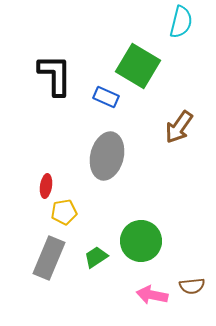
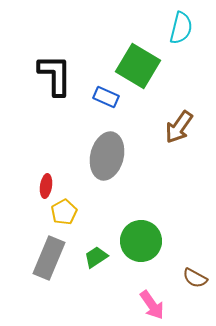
cyan semicircle: moved 6 px down
yellow pentagon: rotated 20 degrees counterclockwise
brown semicircle: moved 3 px right, 8 px up; rotated 35 degrees clockwise
pink arrow: moved 10 px down; rotated 136 degrees counterclockwise
